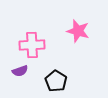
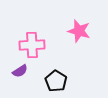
pink star: moved 1 px right
purple semicircle: rotated 14 degrees counterclockwise
